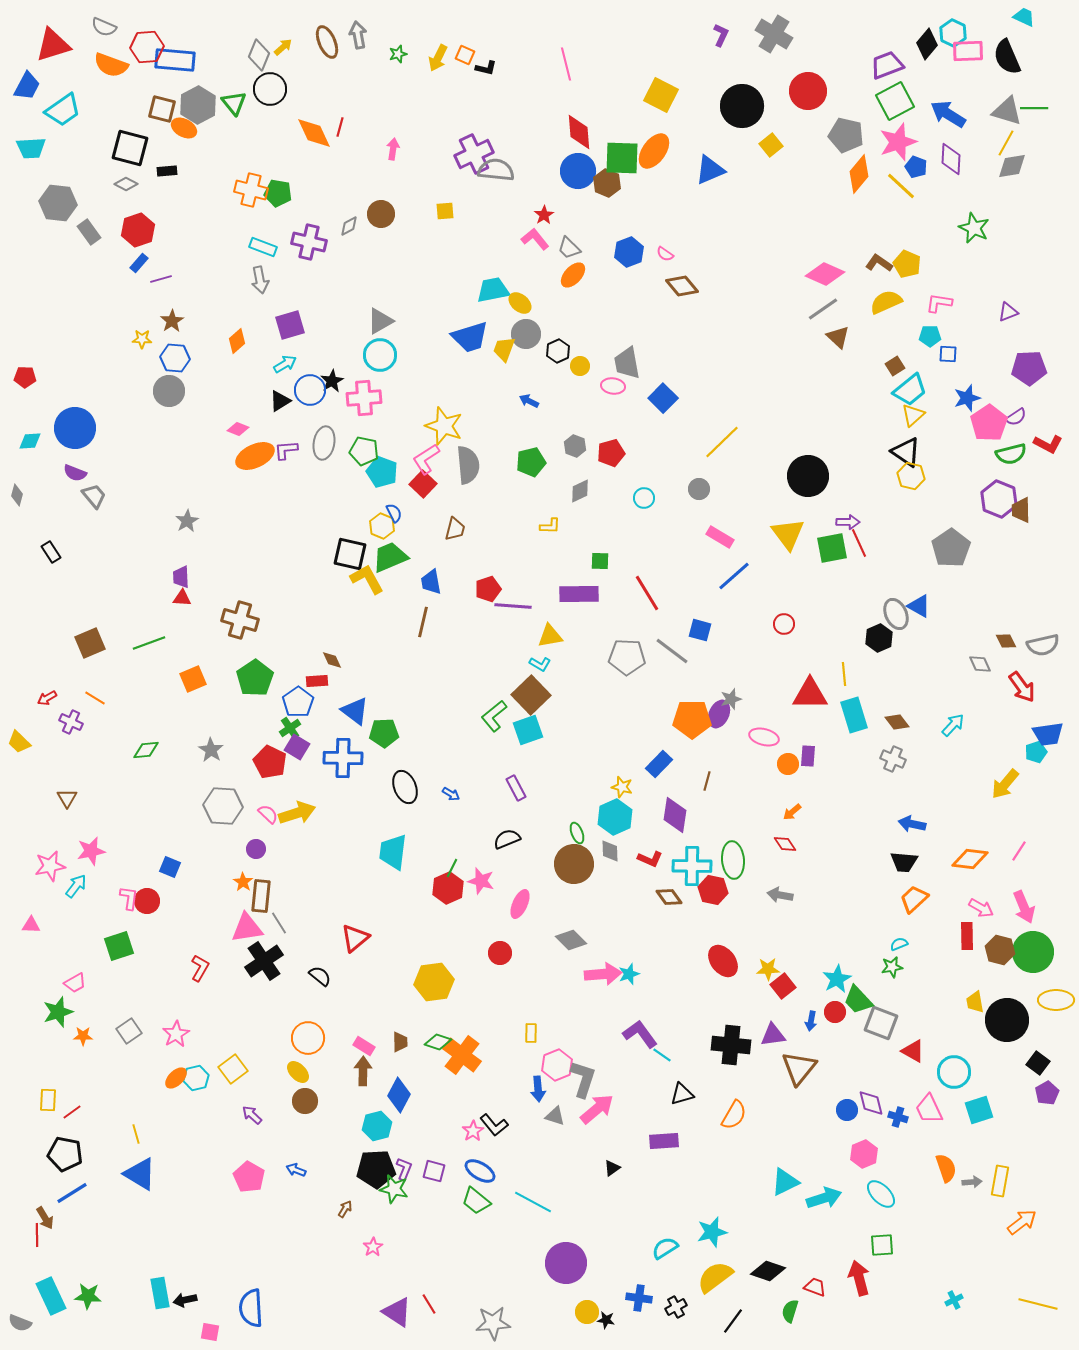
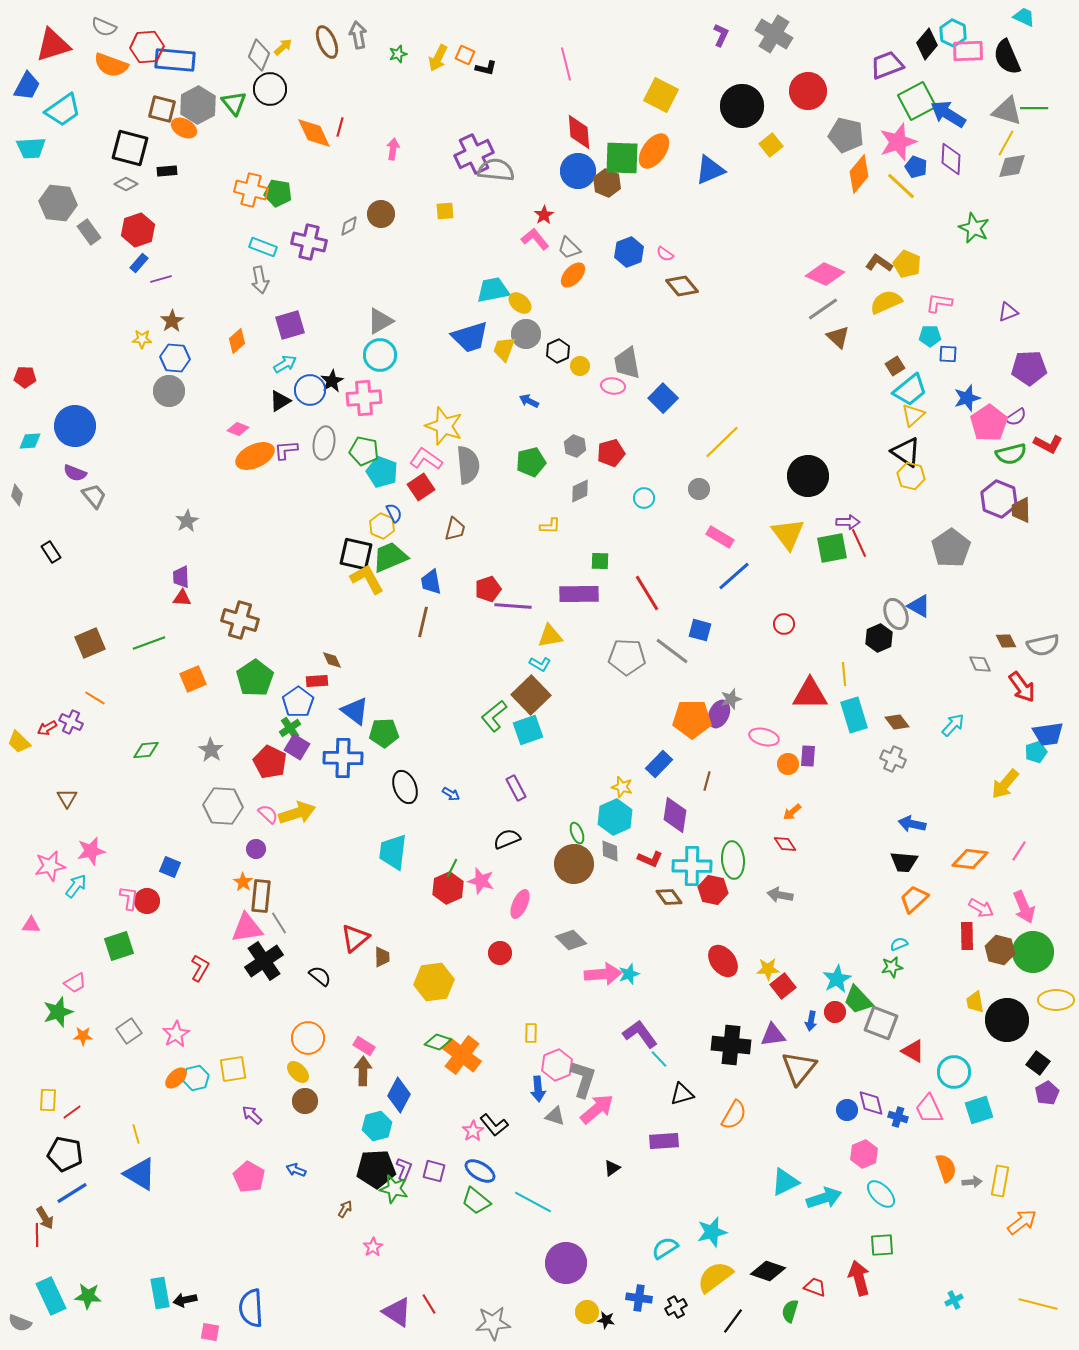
green square at (895, 101): moved 22 px right
blue circle at (75, 428): moved 2 px up
pink L-shape at (426, 459): rotated 68 degrees clockwise
red square at (423, 484): moved 2 px left, 3 px down; rotated 12 degrees clockwise
black square at (350, 554): moved 6 px right
red arrow at (47, 698): moved 30 px down
brown trapezoid at (400, 1042): moved 18 px left, 85 px up
cyan line at (662, 1055): moved 3 px left, 4 px down; rotated 12 degrees clockwise
yellow square at (233, 1069): rotated 28 degrees clockwise
